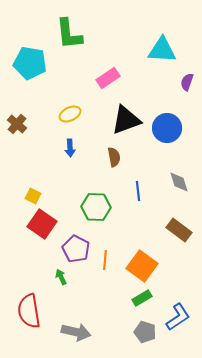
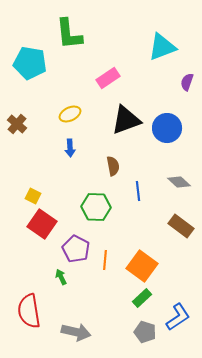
cyan triangle: moved 3 px up; rotated 24 degrees counterclockwise
brown semicircle: moved 1 px left, 9 px down
gray diamond: rotated 30 degrees counterclockwise
brown rectangle: moved 2 px right, 4 px up
green rectangle: rotated 12 degrees counterclockwise
